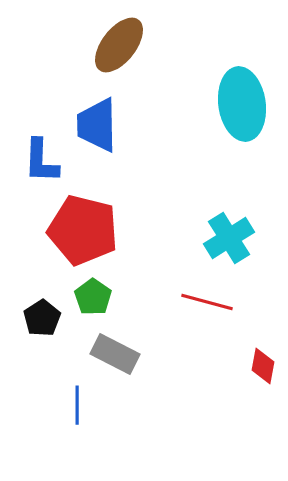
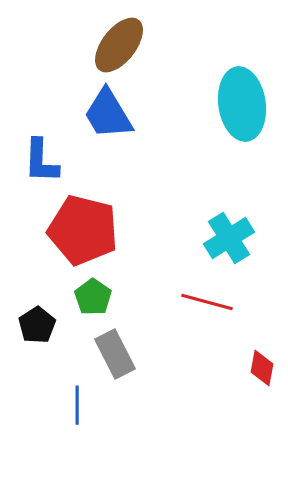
blue trapezoid: moved 11 px right, 11 px up; rotated 30 degrees counterclockwise
black pentagon: moved 5 px left, 7 px down
gray rectangle: rotated 36 degrees clockwise
red diamond: moved 1 px left, 2 px down
